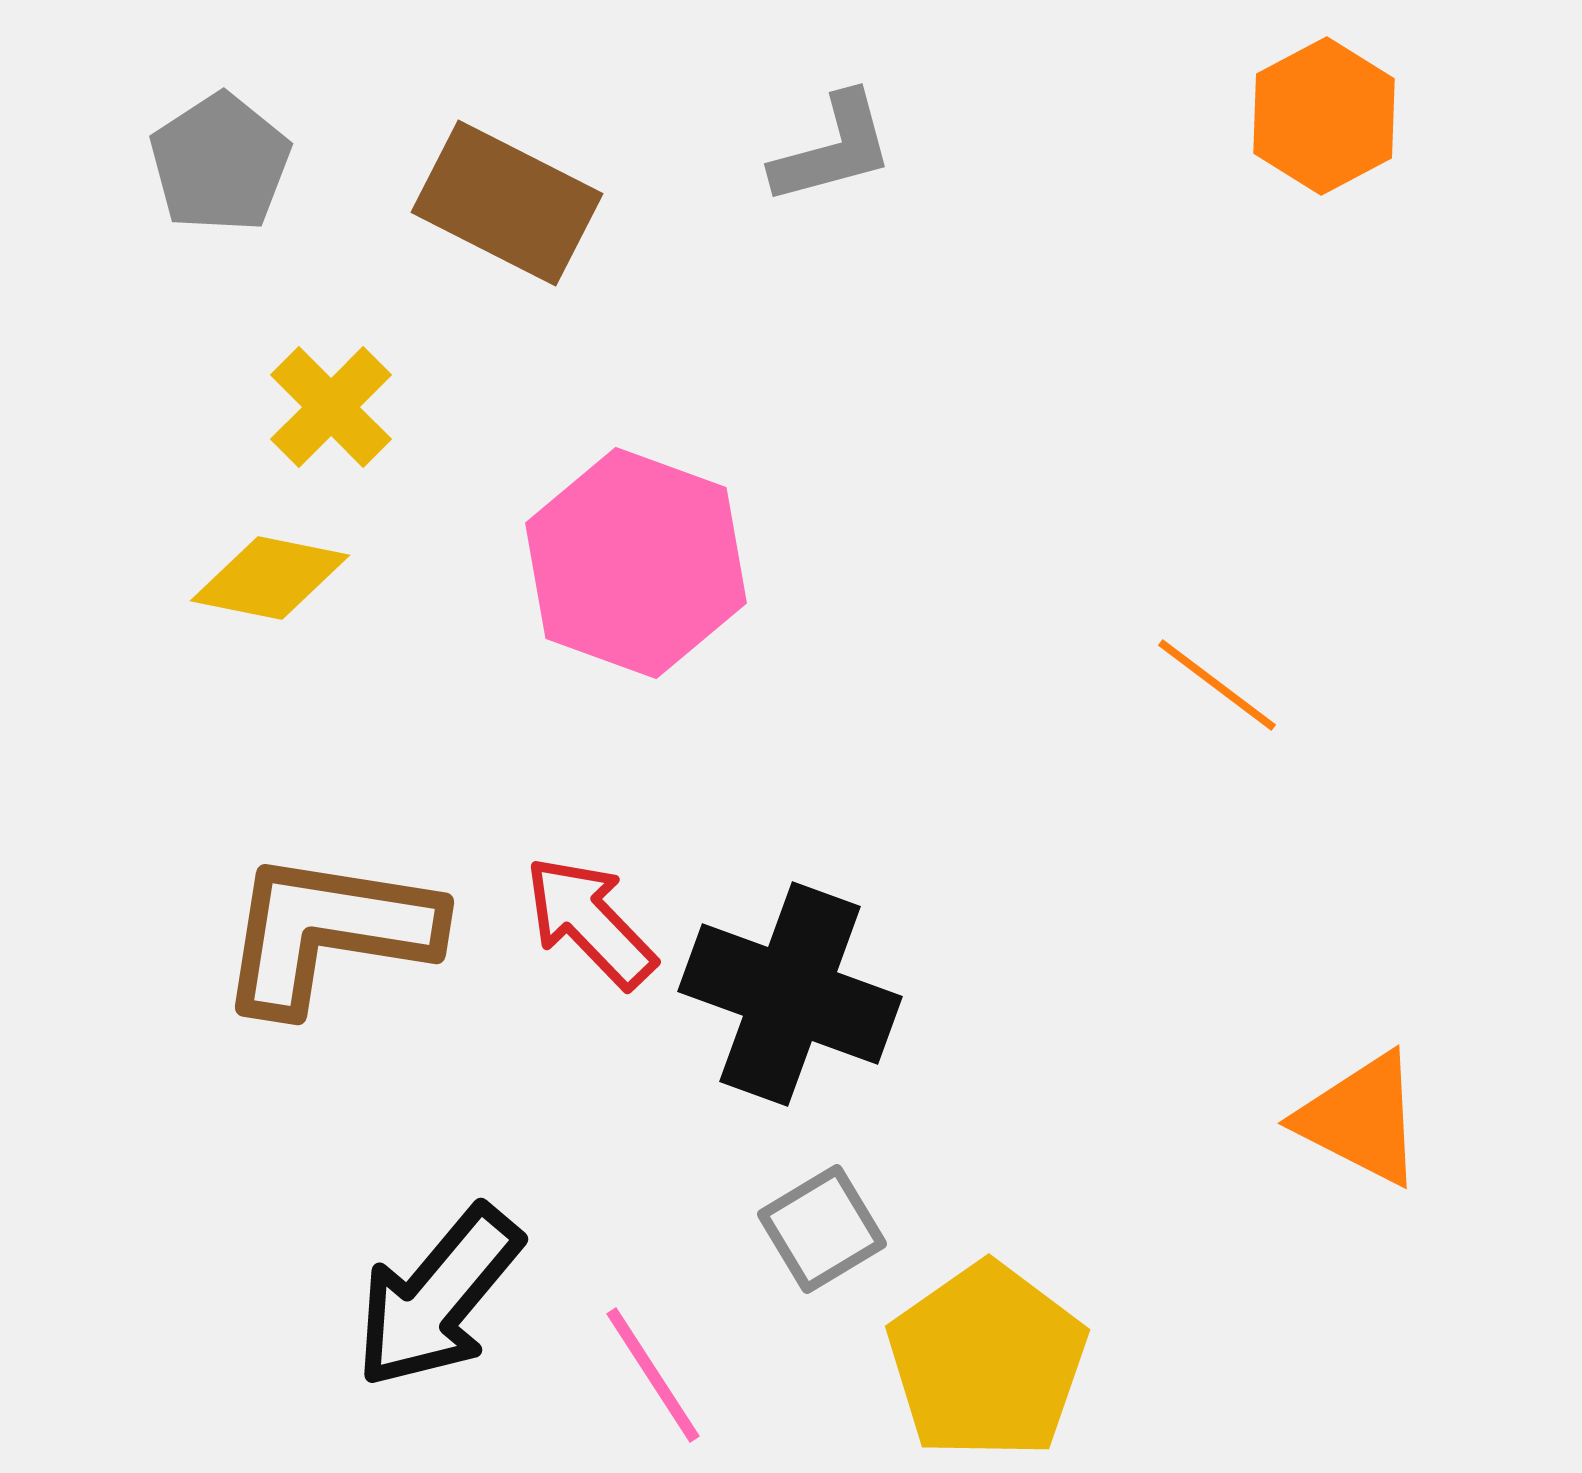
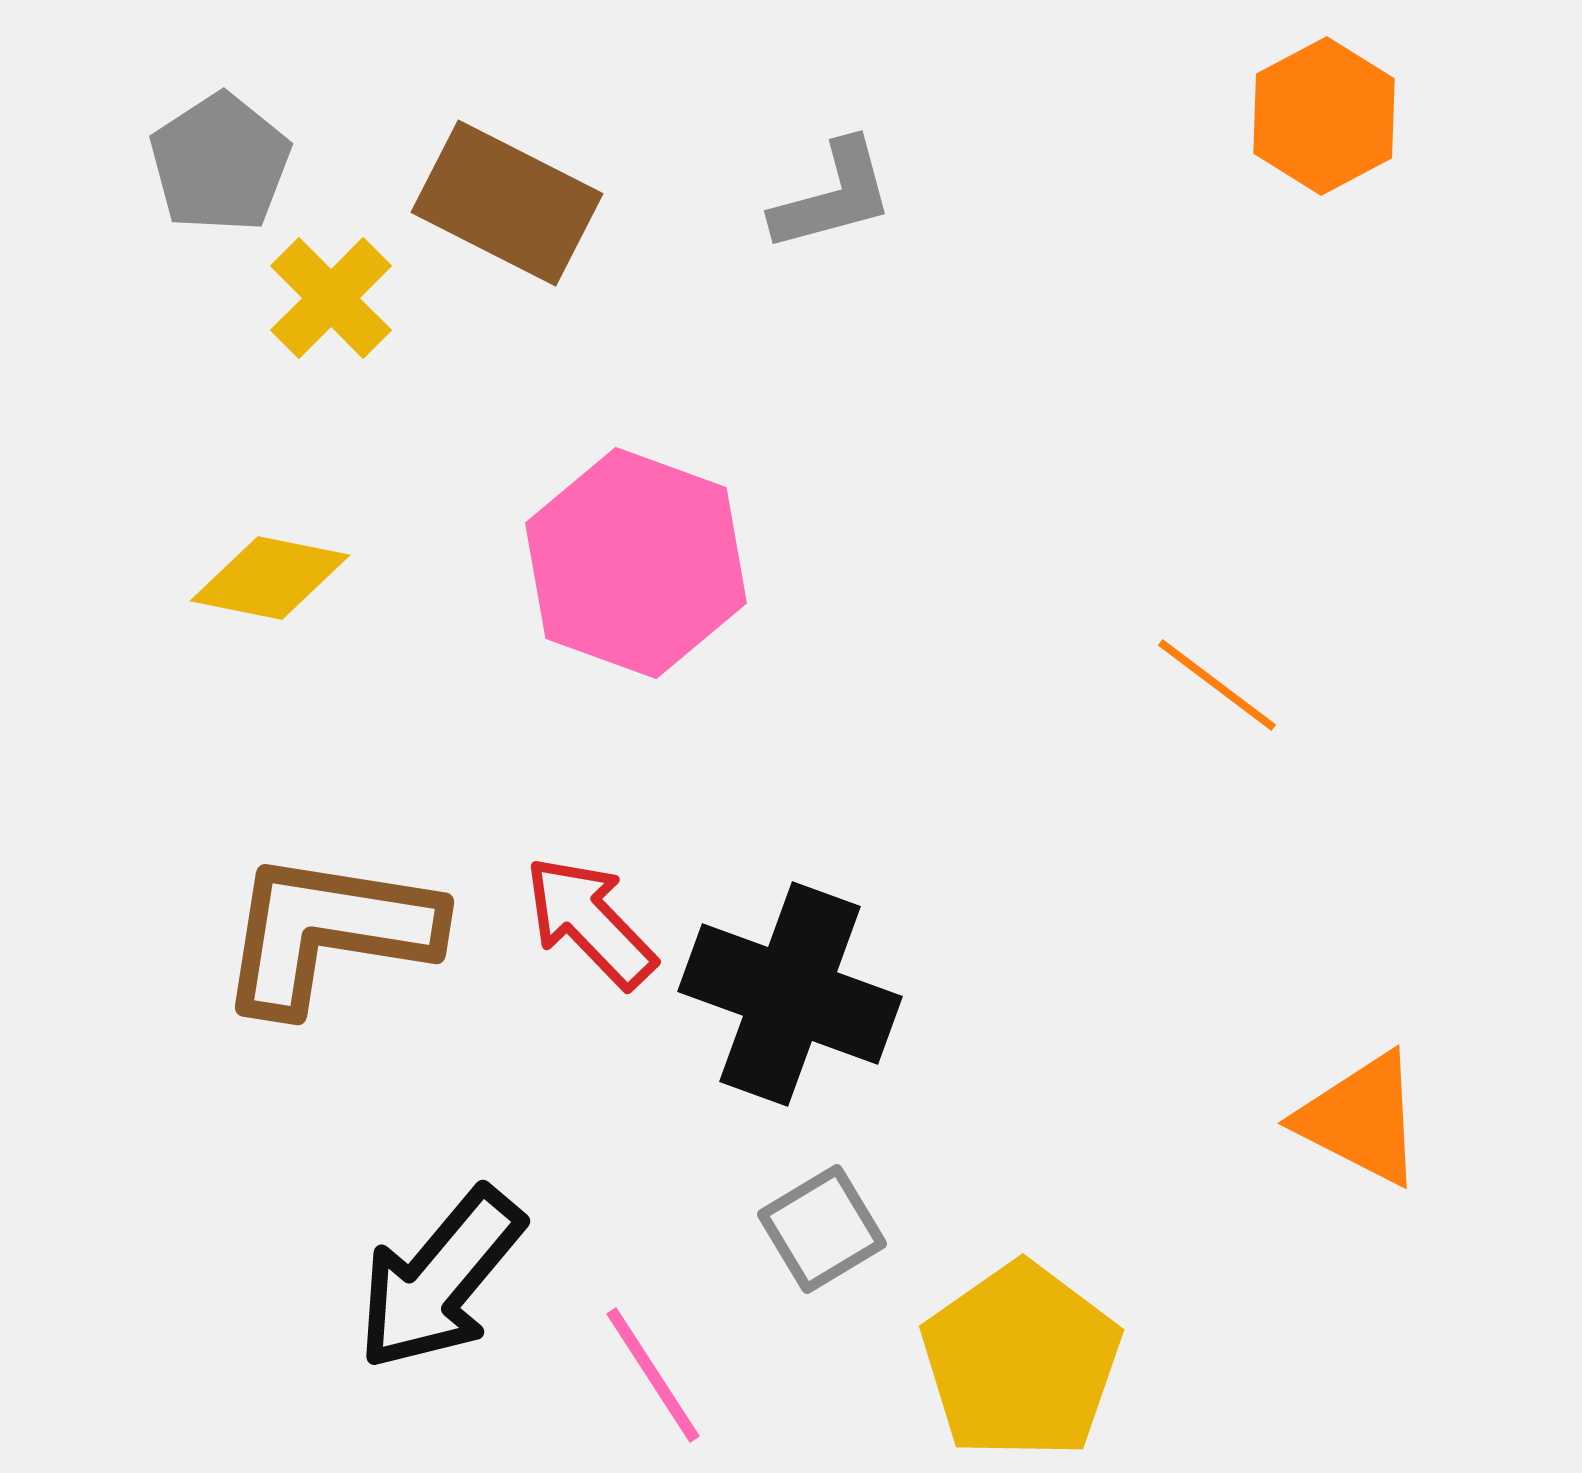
gray L-shape: moved 47 px down
yellow cross: moved 109 px up
black arrow: moved 2 px right, 18 px up
yellow pentagon: moved 34 px right
